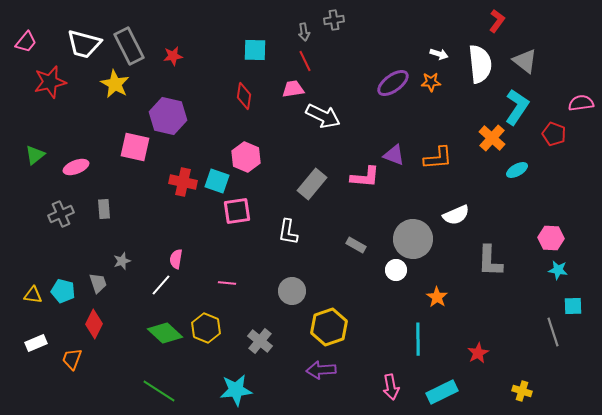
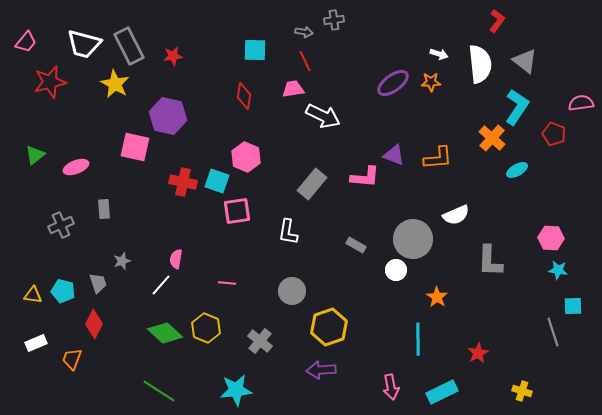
gray arrow at (304, 32): rotated 72 degrees counterclockwise
gray cross at (61, 214): moved 11 px down
